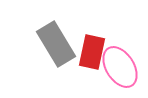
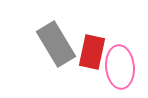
pink ellipse: rotated 27 degrees clockwise
